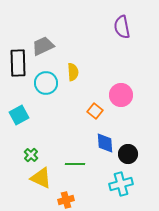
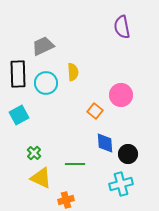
black rectangle: moved 11 px down
green cross: moved 3 px right, 2 px up
